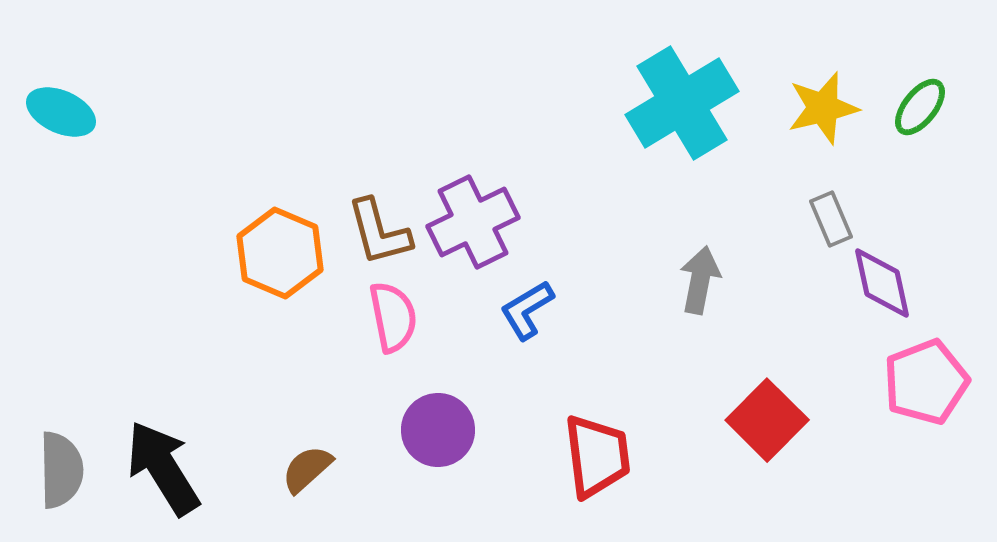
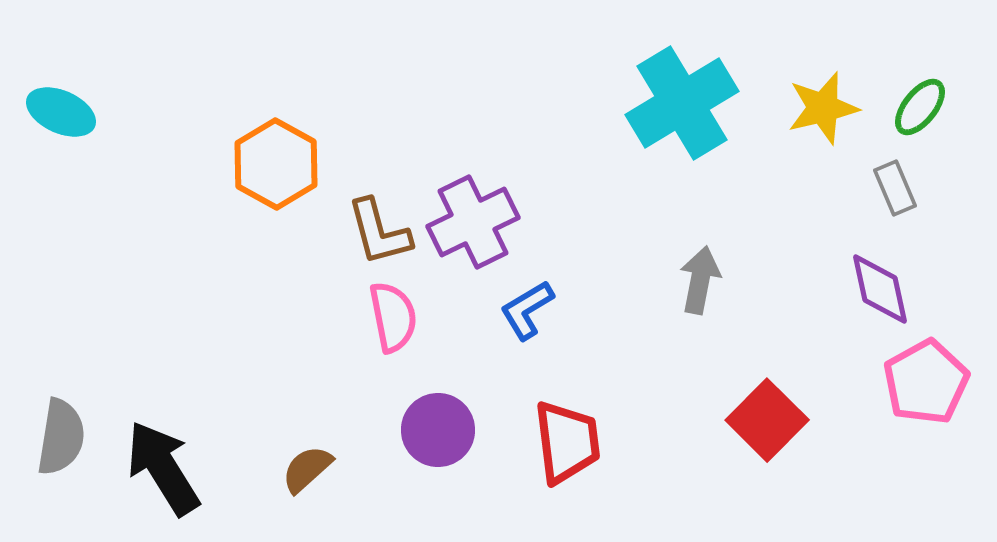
gray rectangle: moved 64 px right, 31 px up
orange hexagon: moved 4 px left, 89 px up; rotated 6 degrees clockwise
purple diamond: moved 2 px left, 6 px down
pink pentagon: rotated 8 degrees counterclockwise
red trapezoid: moved 30 px left, 14 px up
gray semicircle: moved 33 px up; rotated 10 degrees clockwise
